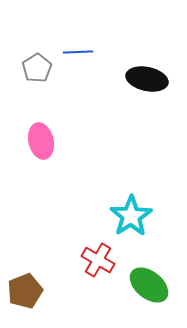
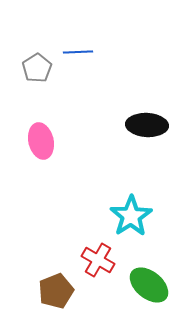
black ellipse: moved 46 px down; rotated 9 degrees counterclockwise
brown pentagon: moved 31 px right
